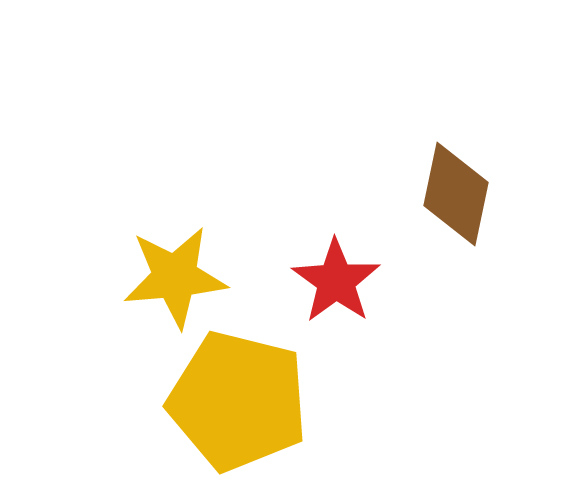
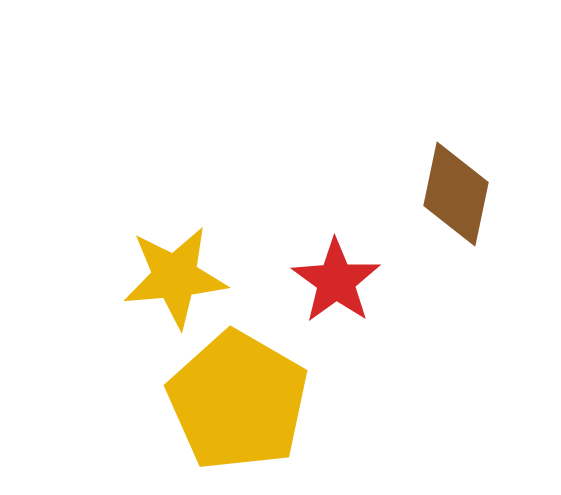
yellow pentagon: rotated 16 degrees clockwise
